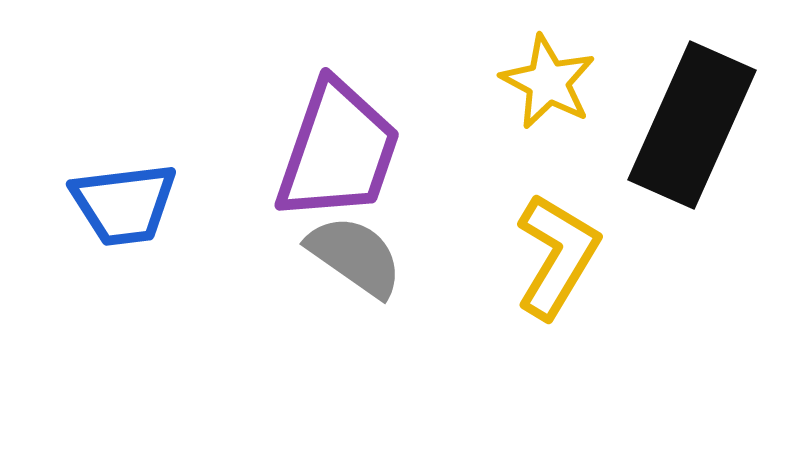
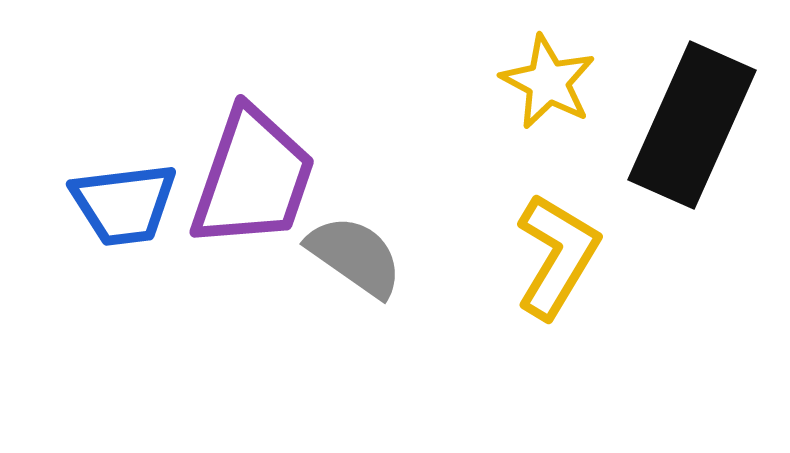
purple trapezoid: moved 85 px left, 27 px down
